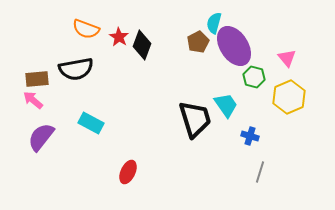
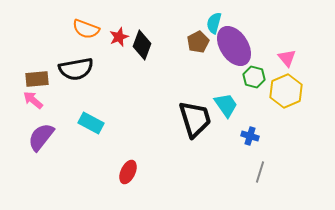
red star: rotated 18 degrees clockwise
yellow hexagon: moved 3 px left, 6 px up
